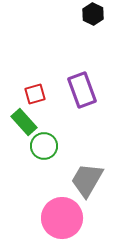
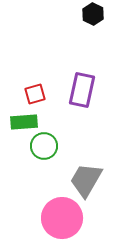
purple rectangle: rotated 32 degrees clockwise
green rectangle: rotated 52 degrees counterclockwise
gray trapezoid: moved 1 px left
